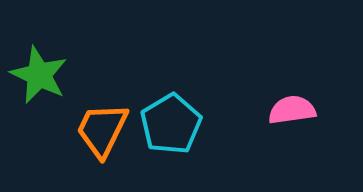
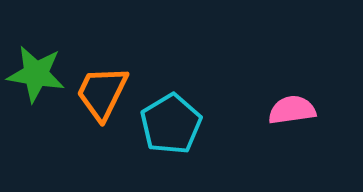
green star: moved 3 px left, 1 px up; rotated 16 degrees counterclockwise
orange trapezoid: moved 37 px up
